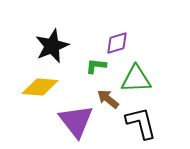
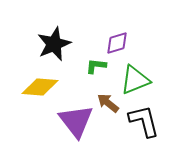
black star: moved 2 px right, 2 px up
green triangle: moved 1 px left, 1 px down; rotated 20 degrees counterclockwise
brown arrow: moved 4 px down
black L-shape: moved 3 px right, 2 px up
